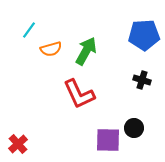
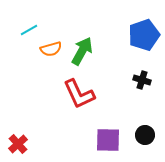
cyan line: rotated 24 degrees clockwise
blue pentagon: rotated 16 degrees counterclockwise
green arrow: moved 4 px left
black circle: moved 11 px right, 7 px down
